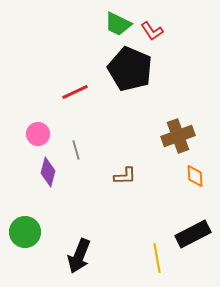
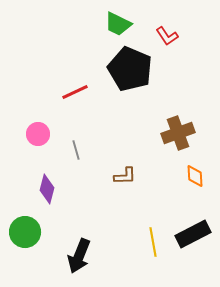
red L-shape: moved 15 px right, 5 px down
brown cross: moved 3 px up
purple diamond: moved 1 px left, 17 px down
yellow line: moved 4 px left, 16 px up
